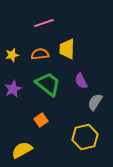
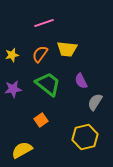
yellow trapezoid: rotated 85 degrees counterclockwise
orange semicircle: rotated 48 degrees counterclockwise
purple star: rotated 18 degrees clockwise
